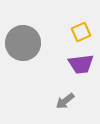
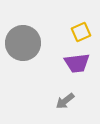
purple trapezoid: moved 4 px left, 1 px up
